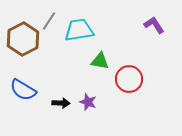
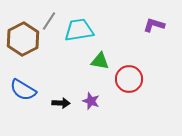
purple L-shape: rotated 40 degrees counterclockwise
purple star: moved 3 px right, 1 px up
